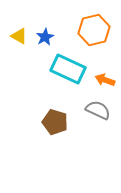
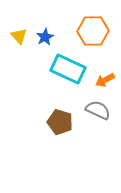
orange hexagon: moved 1 px left, 1 px down; rotated 12 degrees clockwise
yellow triangle: rotated 18 degrees clockwise
orange arrow: rotated 48 degrees counterclockwise
brown pentagon: moved 5 px right
